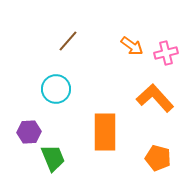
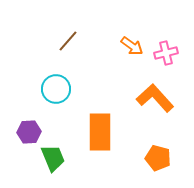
orange rectangle: moved 5 px left
